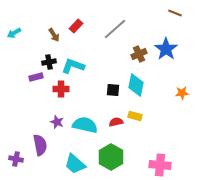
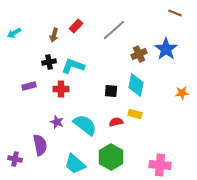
gray line: moved 1 px left, 1 px down
brown arrow: rotated 48 degrees clockwise
purple rectangle: moved 7 px left, 9 px down
black square: moved 2 px left, 1 px down
yellow rectangle: moved 2 px up
cyan semicircle: rotated 25 degrees clockwise
purple cross: moved 1 px left
